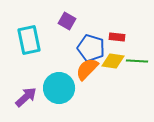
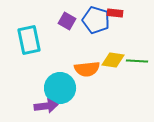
red rectangle: moved 2 px left, 24 px up
blue pentagon: moved 5 px right, 28 px up
yellow diamond: moved 1 px up
orange semicircle: rotated 140 degrees counterclockwise
cyan circle: moved 1 px right
purple arrow: moved 20 px right, 9 px down; rotated 35 degrees clockwise
